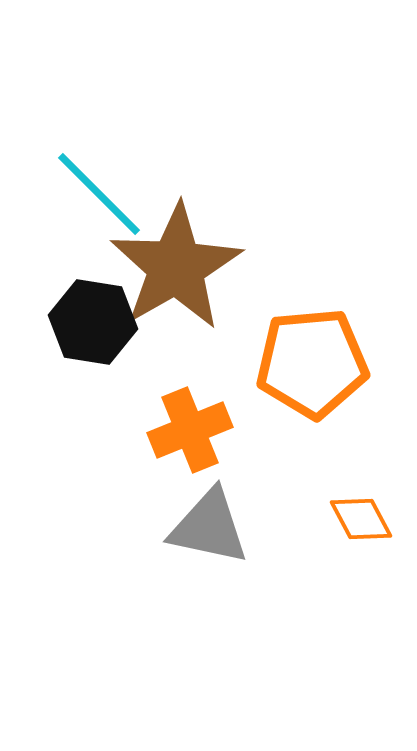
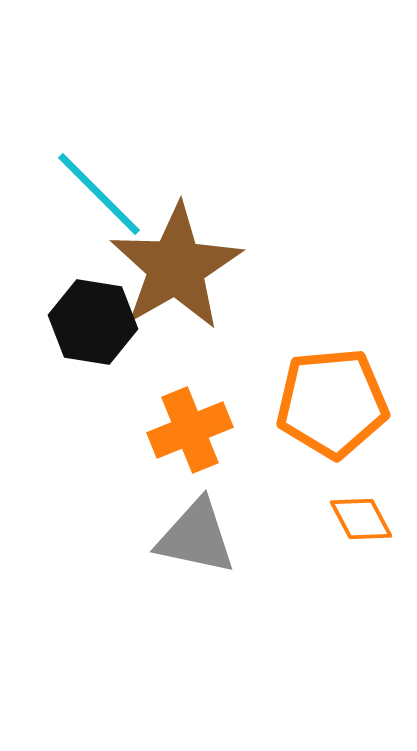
orange pentagon: moved 20 px right, 40 px down
gray triangle: moved 13 px left, 10 px down
